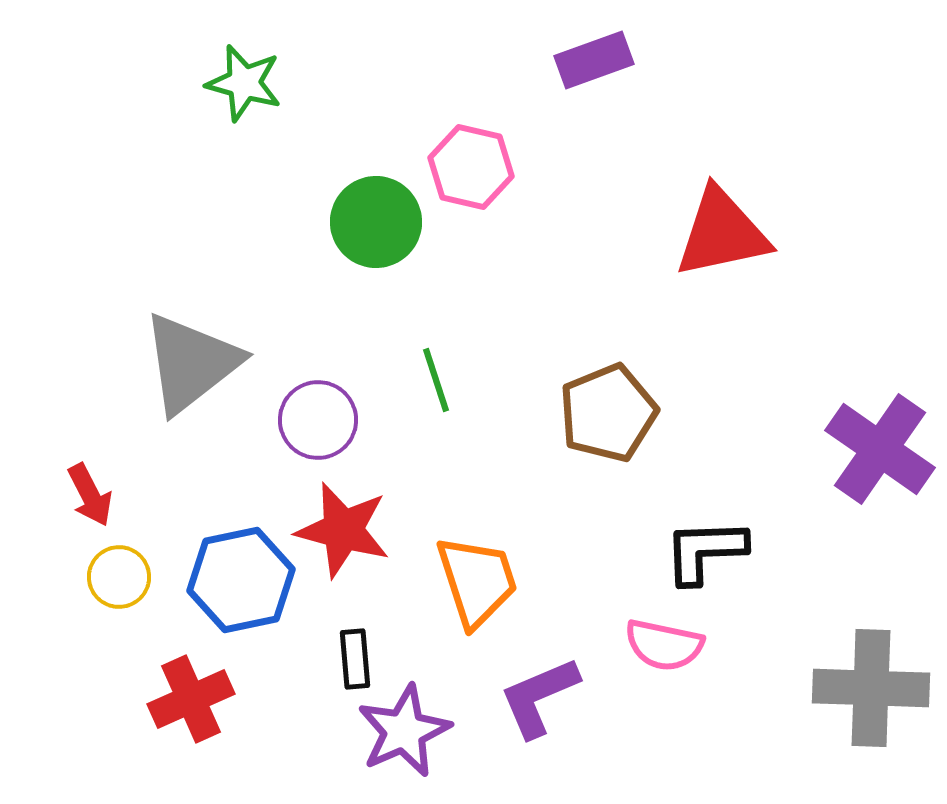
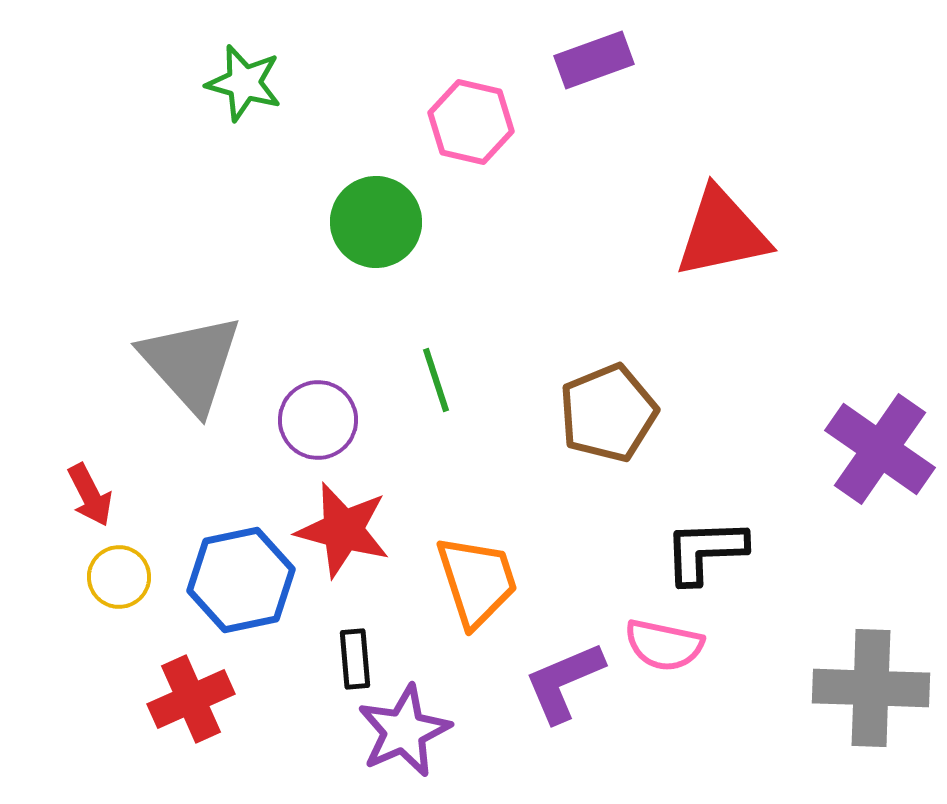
pink hexagon: moved 45 px up
gray triangle: rotated 34 degrees counterclockwise
purple L-shape: moved 25 px right, 15 px up
